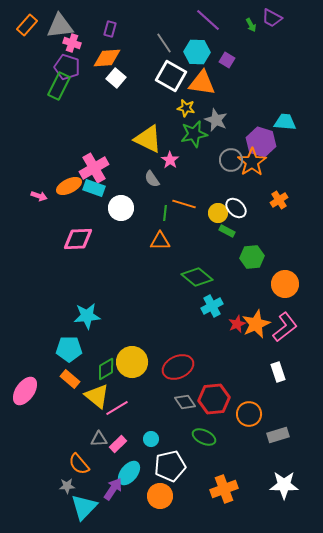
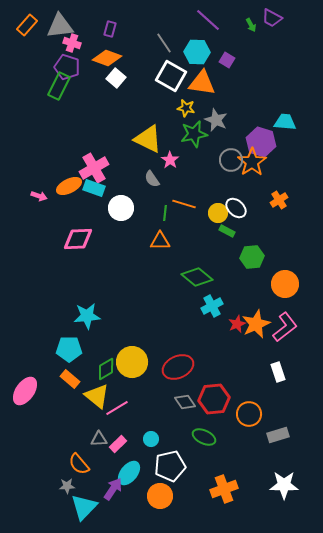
orange diamond at (107, 58): rotated 24 degrees clockwise
